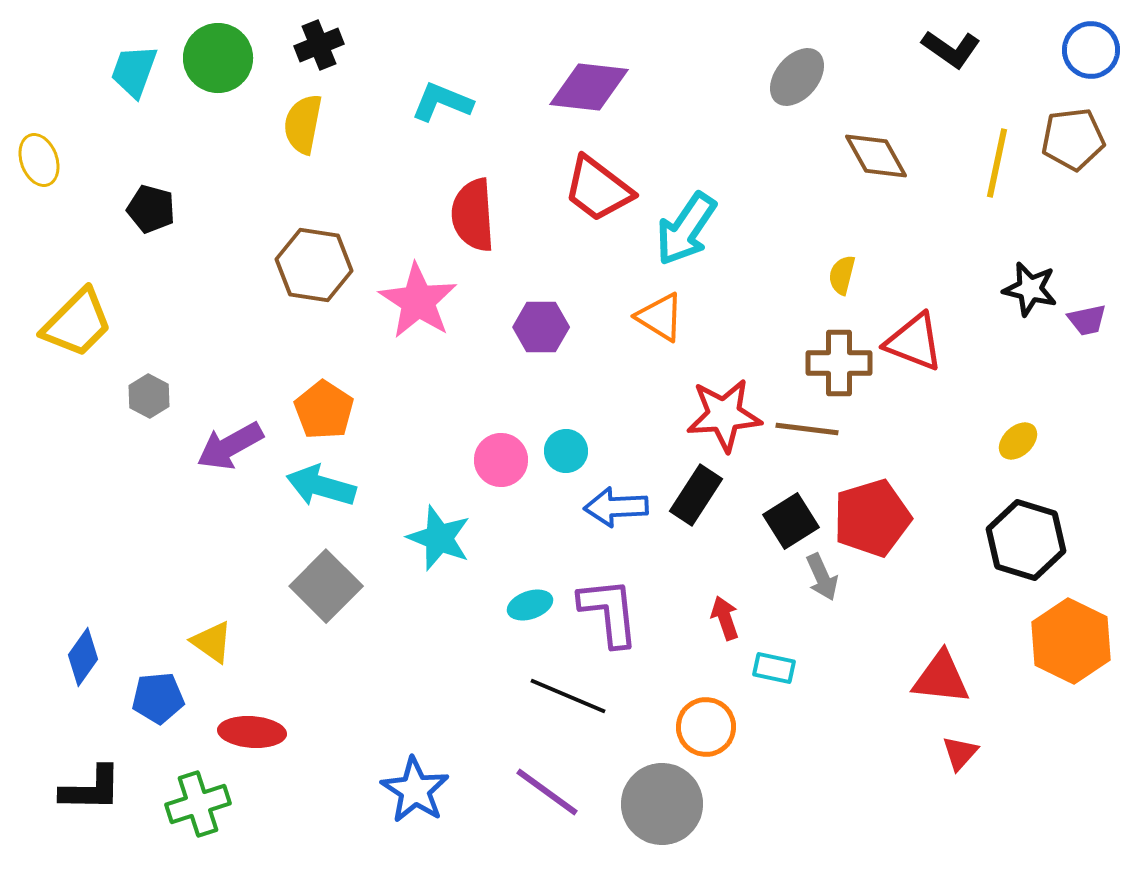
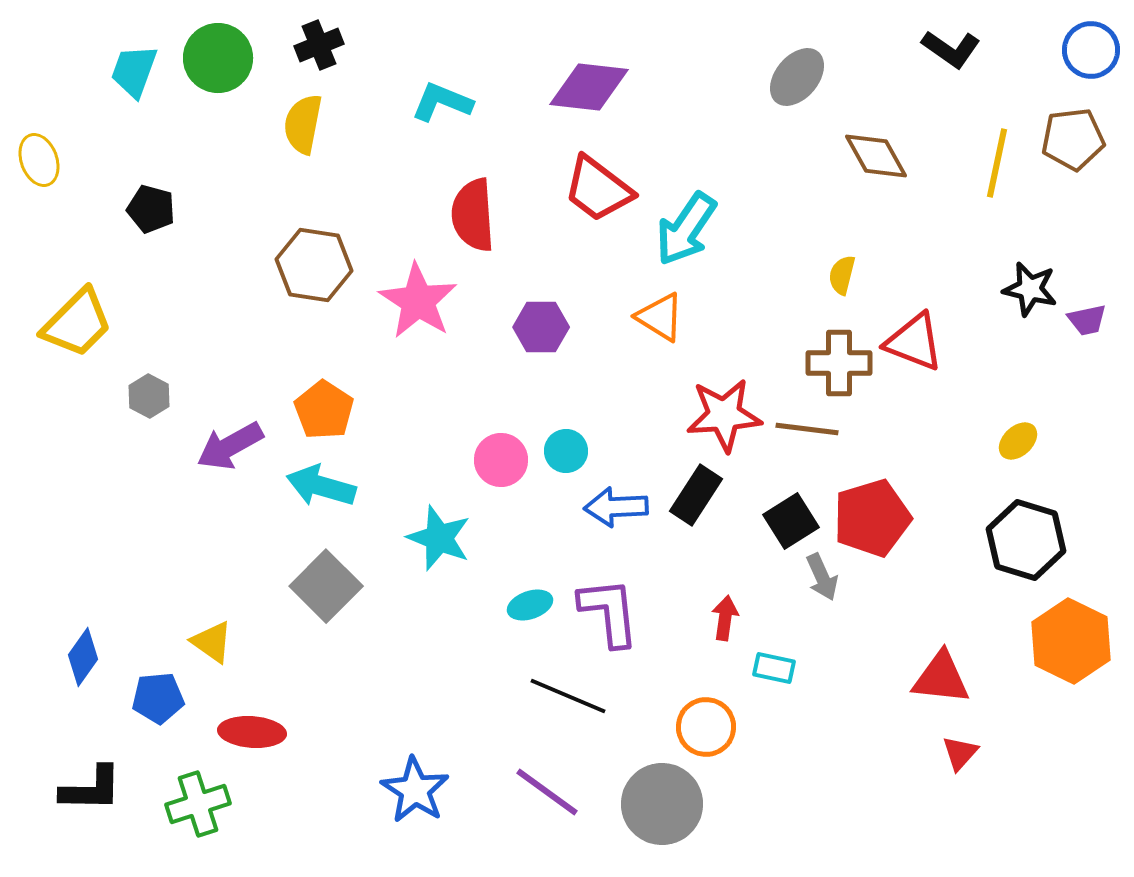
red arrow at (725, 618): rotated 27 degrees clockwise
